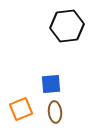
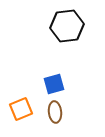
blue square: moved 3 px right; rotated 10 degrees counterclockwise
